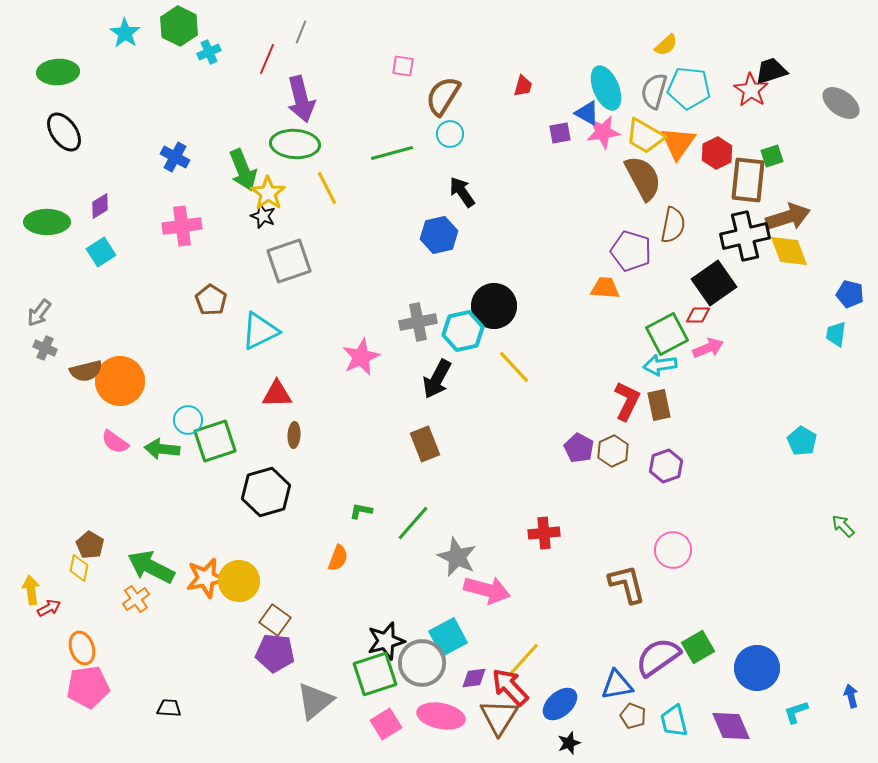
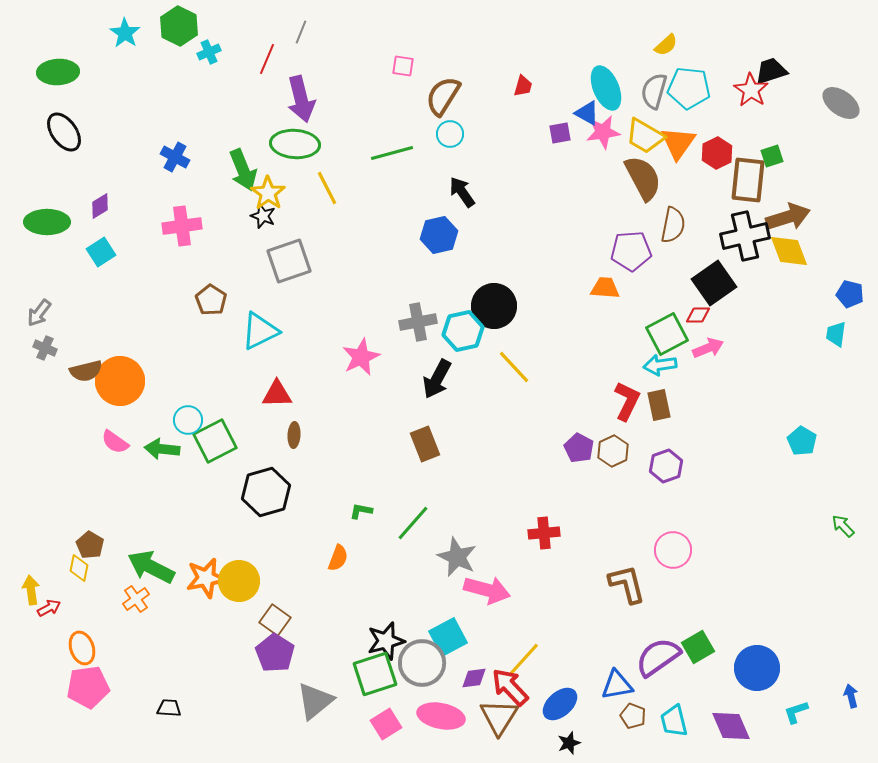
purple pentagon at (631, 251): rotated 21 degrees counterclockwise
green square at (215, 441): rotated 9 degrees counterclockwise
purple pentagon at (275, 653): rotated 27 degrees clockwise
